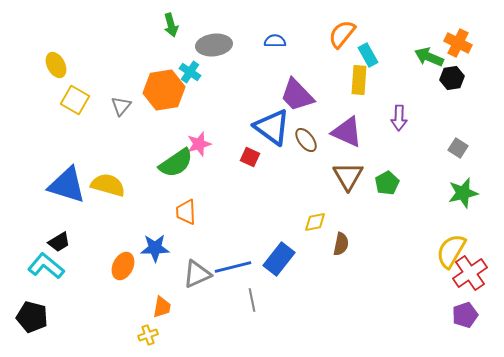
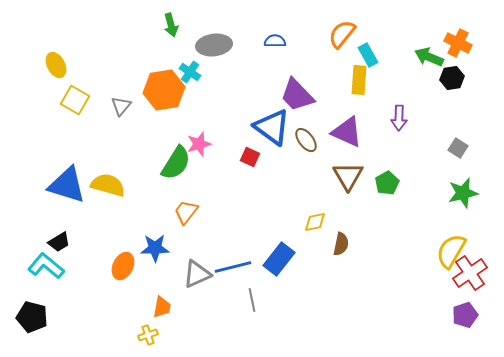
green semicircle at (176, 163): rotated 24 degrees counterclockwise
orange trapezoid at (186, 212): rotated 40 degrees clockwise
